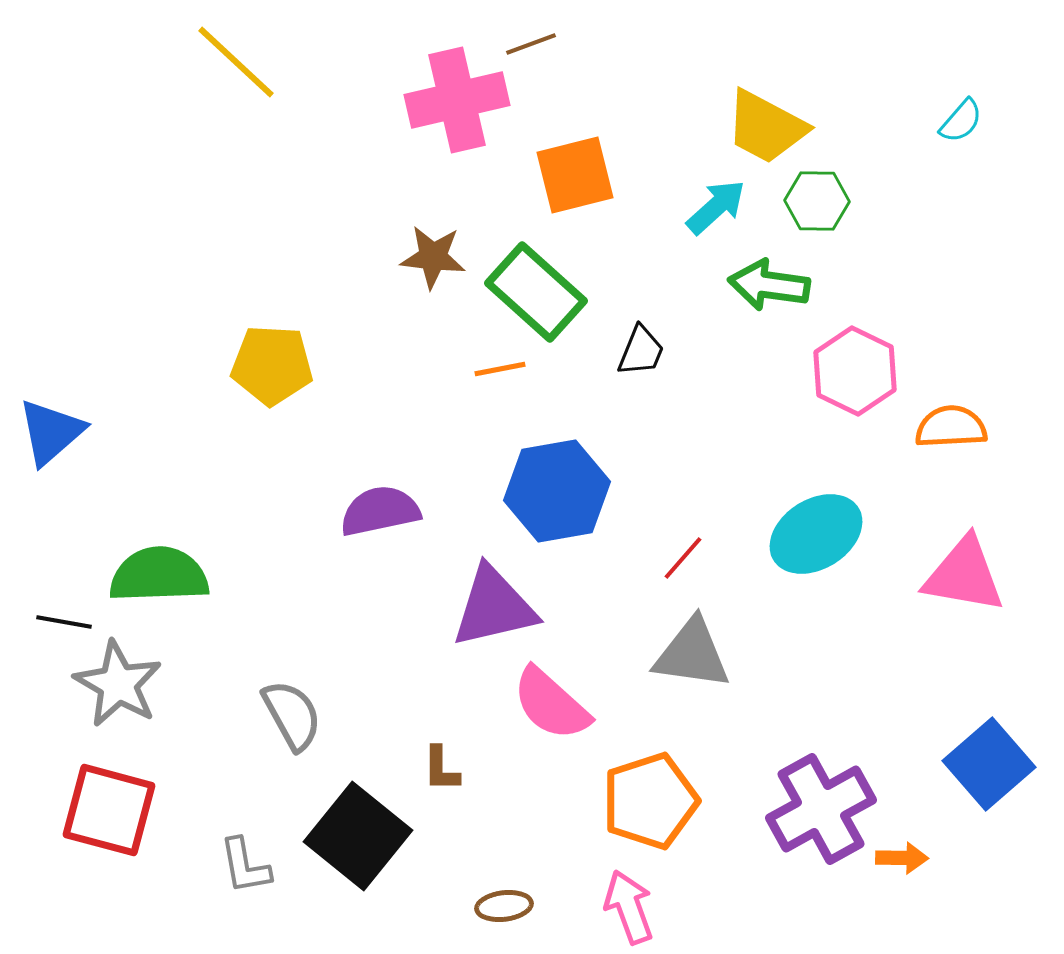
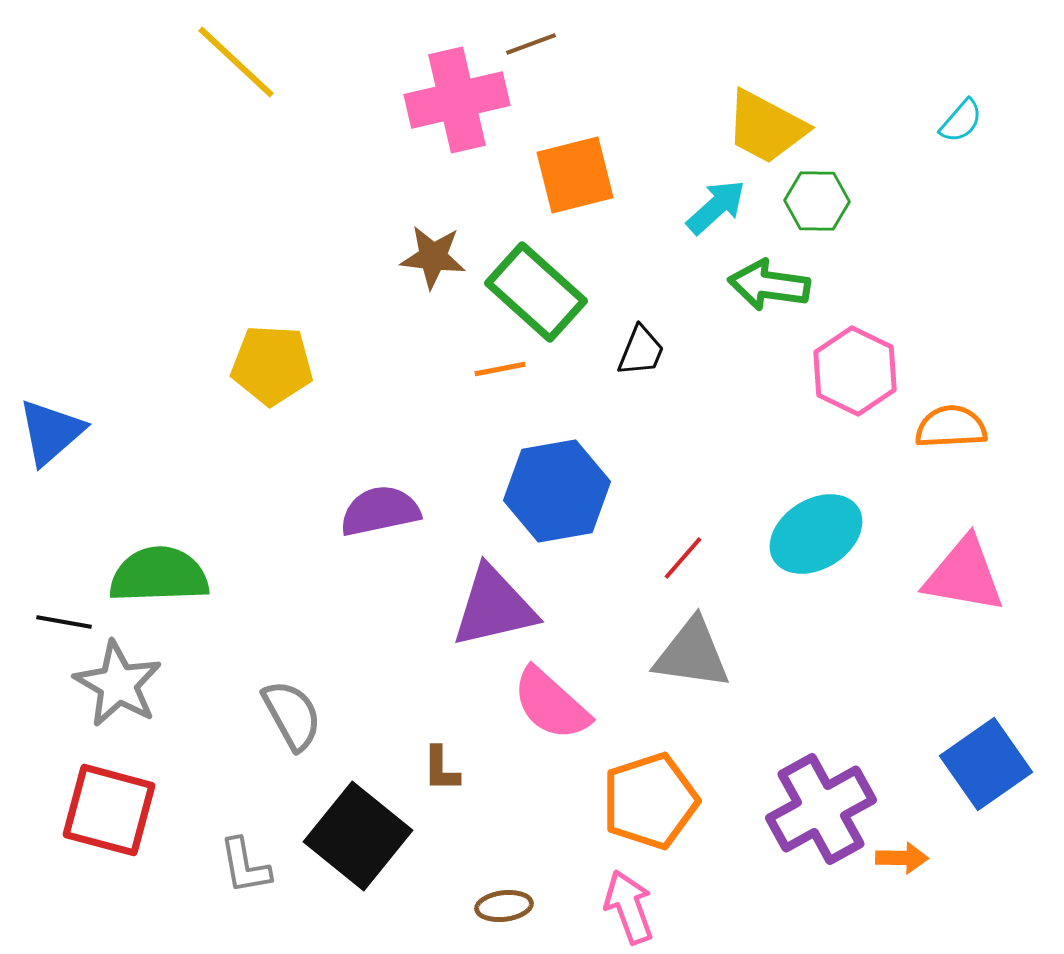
blue square: moved 3 px left; rotated 6 degrees clockwise
